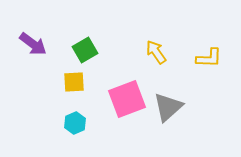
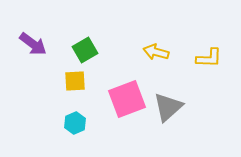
yellow arrow: rotated 40 degrees counterclockwise
yellow square: moved 1 px right, 1 px up
